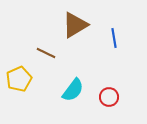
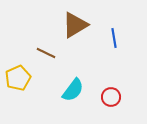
yellow pentagon: moved 1 px left, 1 px up
red circle: moved 2 px right
